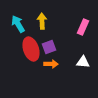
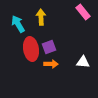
yellow arrow: moved 1 px left, 4 px up
pink rectangle: moved 15 px up; rotated 63 degrees counterclockwise
red ellipse: rotated 10 degrees clockwise
